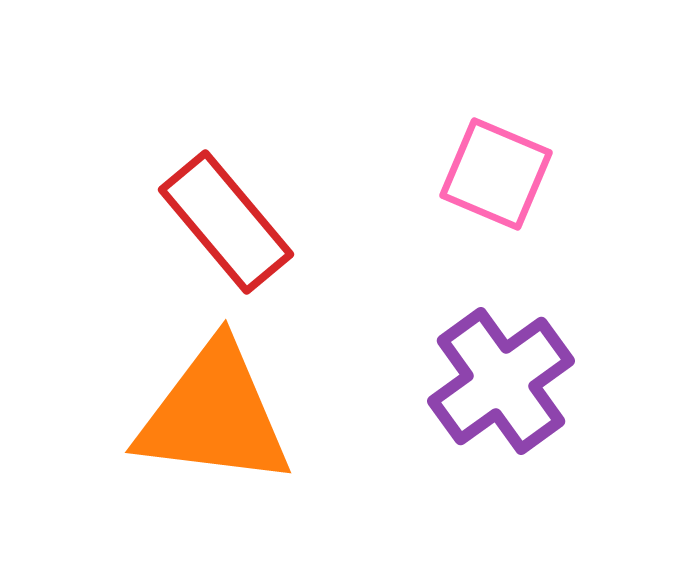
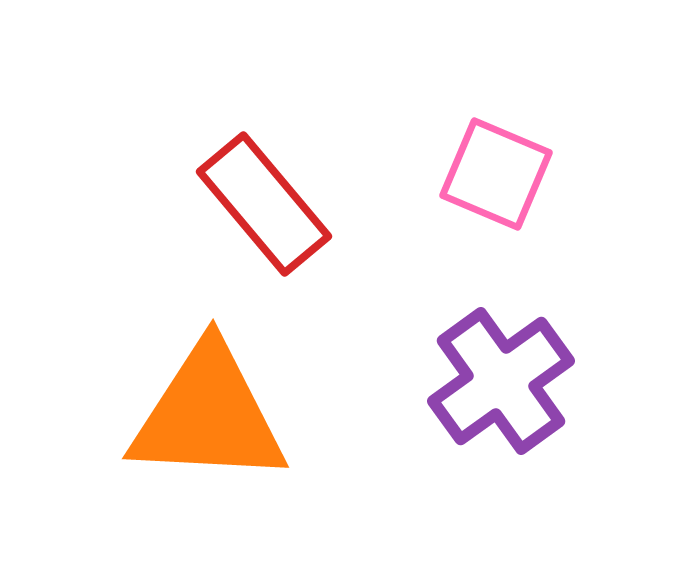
red rectangle: moved 38 px right, 18 px up
orange triangle: moved 6 px left; rotated 4 degrees counterclockwise
